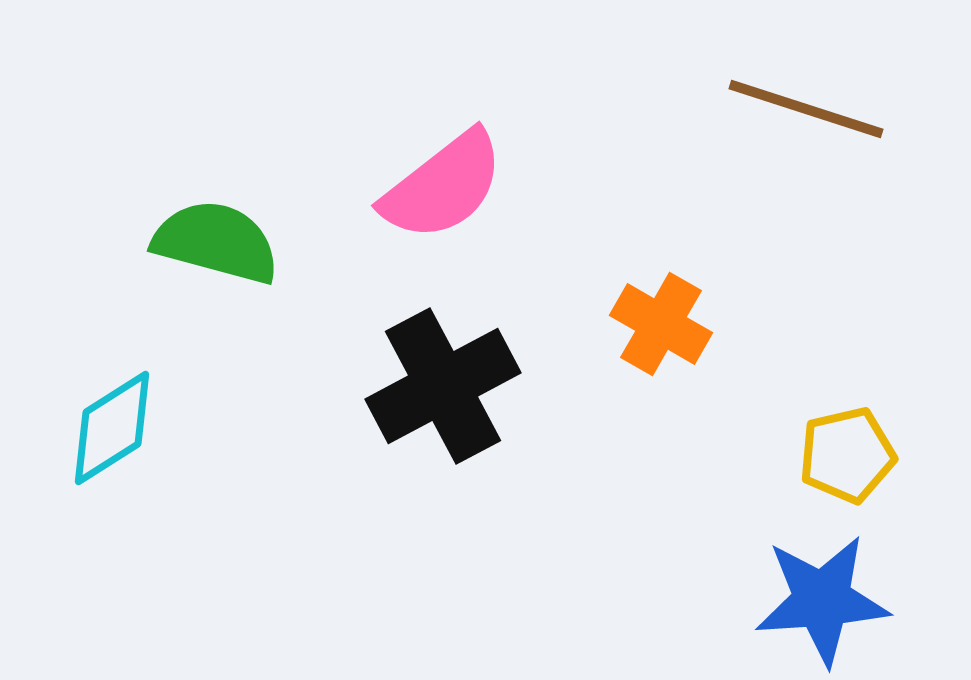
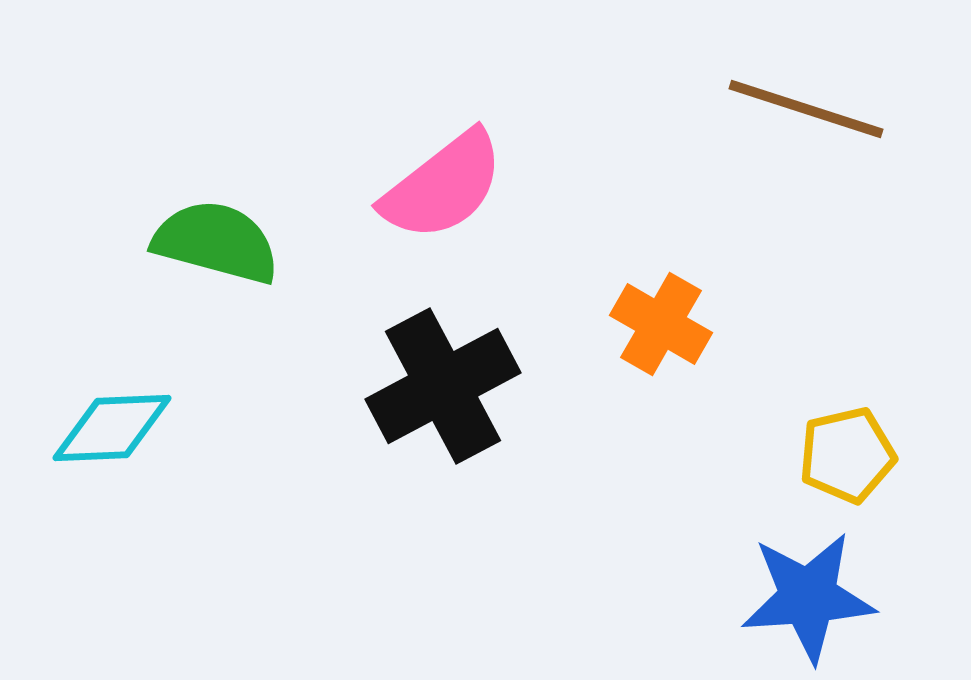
cyan diamond: rotated 30 degrees clockwise
blue star: moved 14 px left, 3 px up
